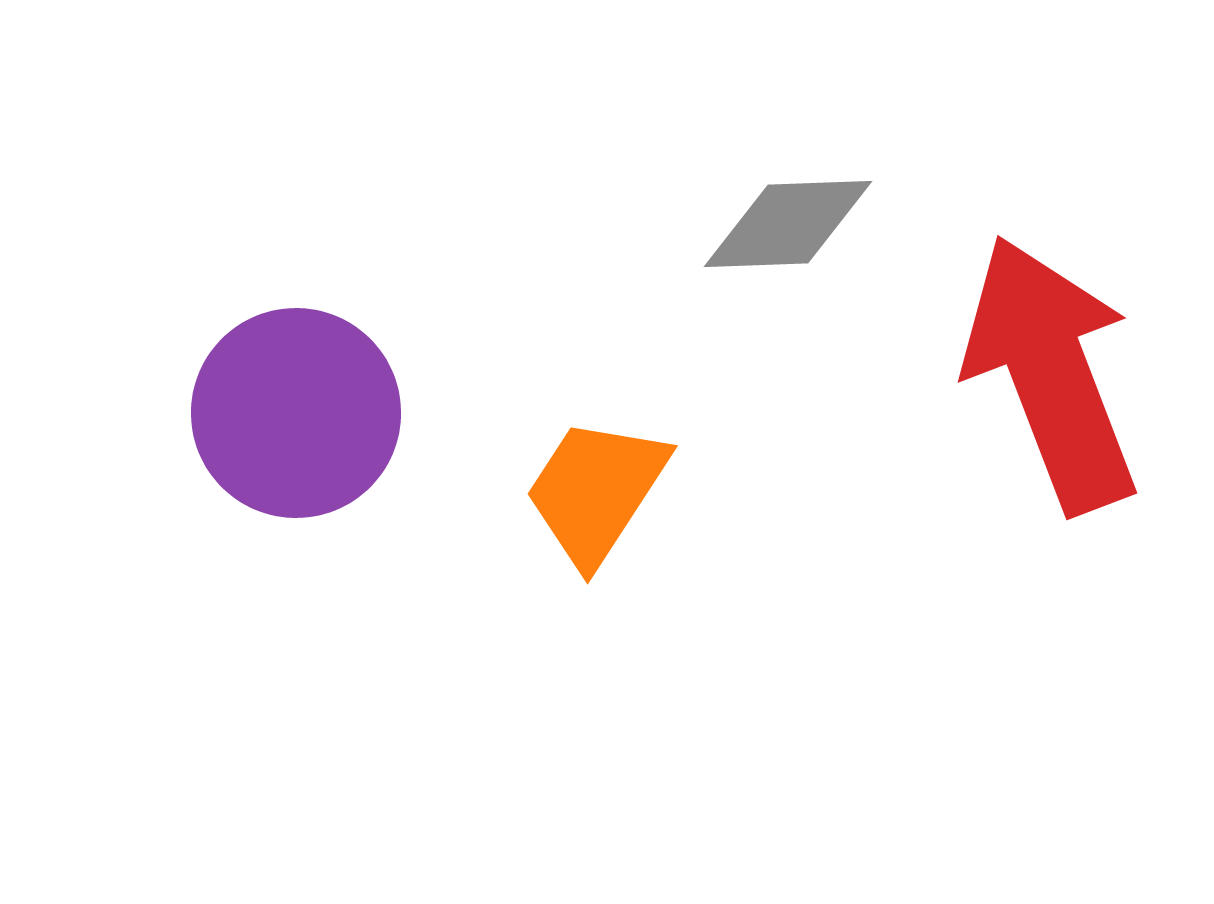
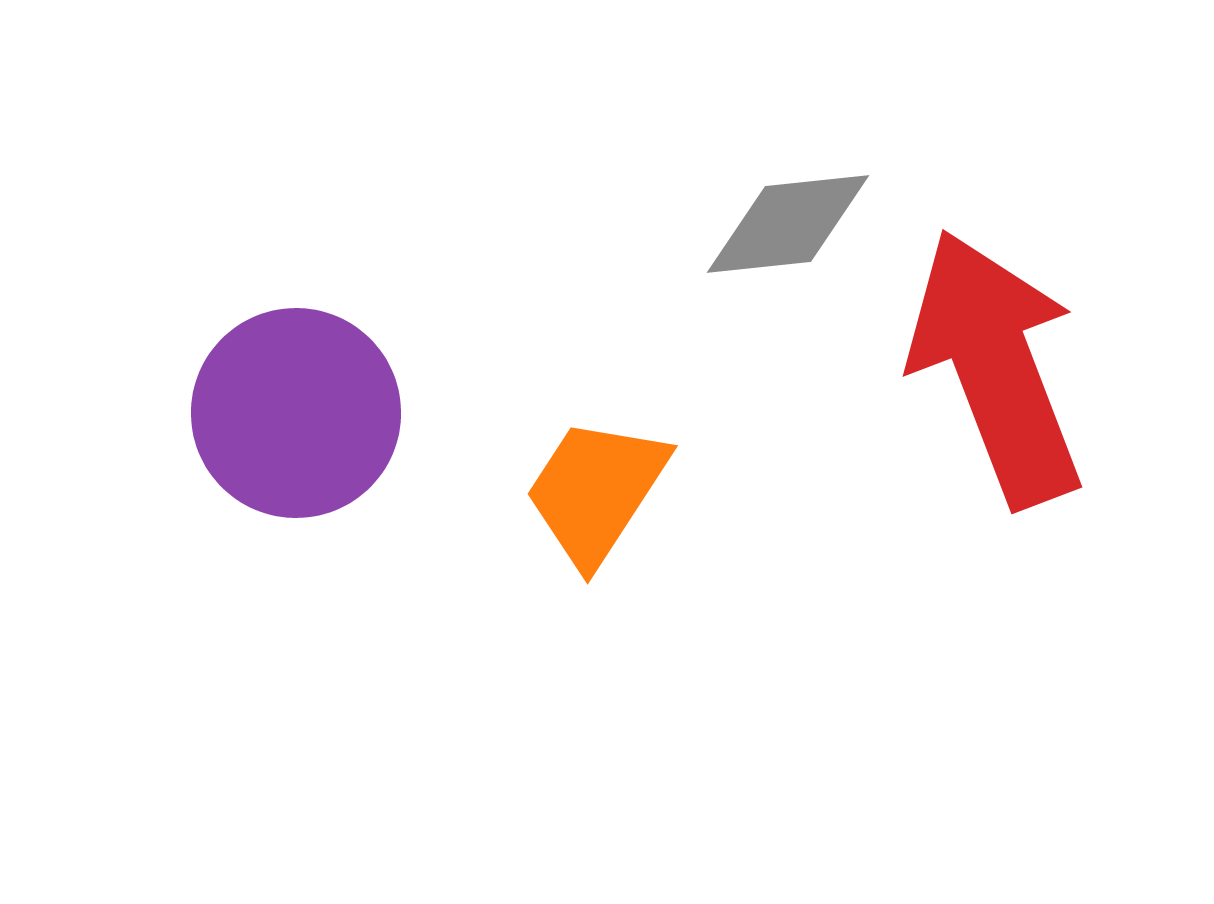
gray diamond: rotated 4 degrees counterclockwise
red arrow: moved 55 px left, 6 px up
